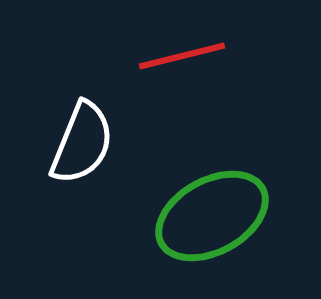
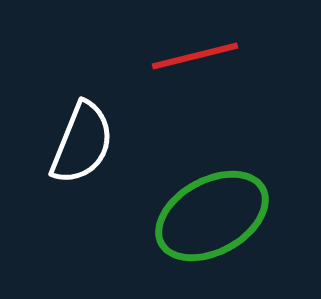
red line: moved 13 px right
